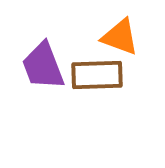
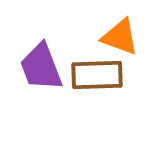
purple trapezoid: moved 2 px left, 1 px down
